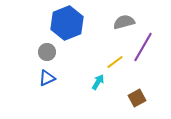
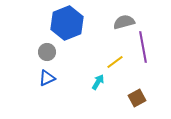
purple line: rotated 40 degrees counterclockwise
